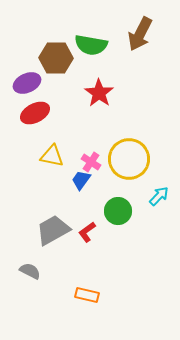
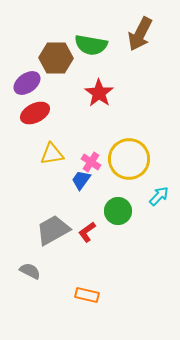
purple ellipse: rotated 12 degrees counterclockwise
yellow triangle: moved 2 px up; rotated 20 degrees counterclockwise
